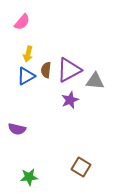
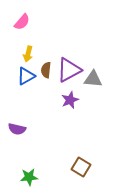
gray triangle: moved 2 px left, 2 px up
